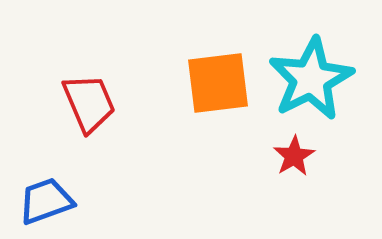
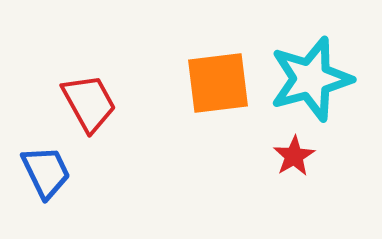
cyan star: rotated 12 degrees clockwise
red trapezoid: rotated 6 degrees counterclockwise
blue trapezoid: moved 29 px up; rotated 84 degrees clockwise
